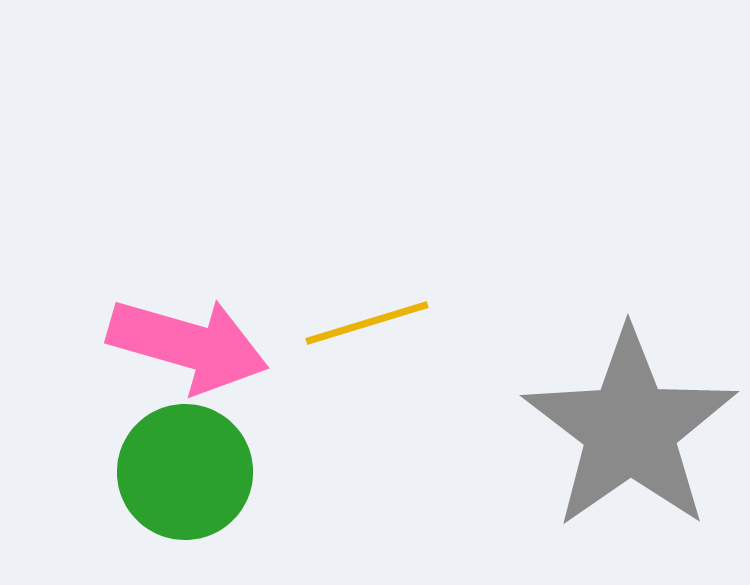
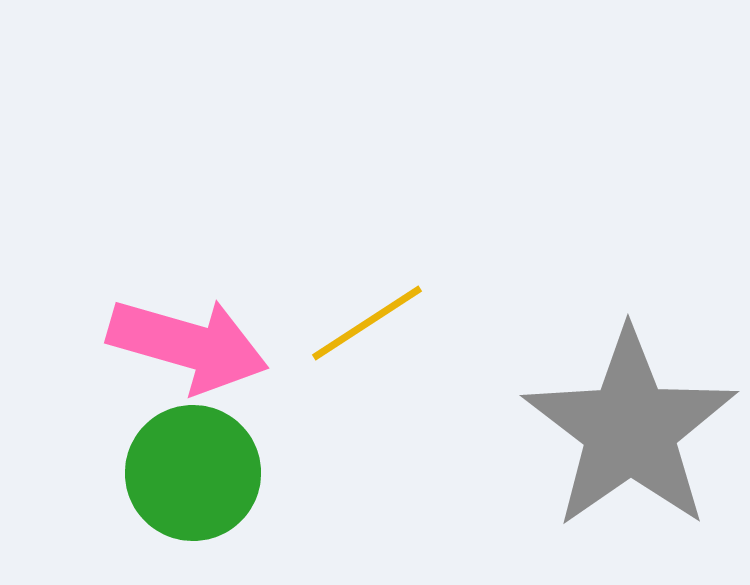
yellow line: rotated 16 degrees counterclockwise
green circle: moved 8 px right, 1 px down
